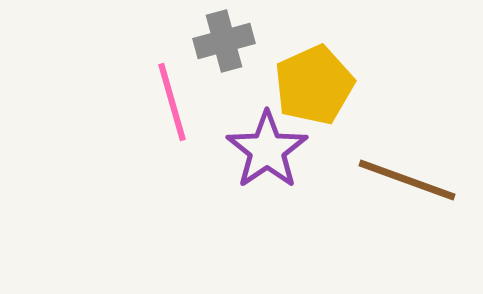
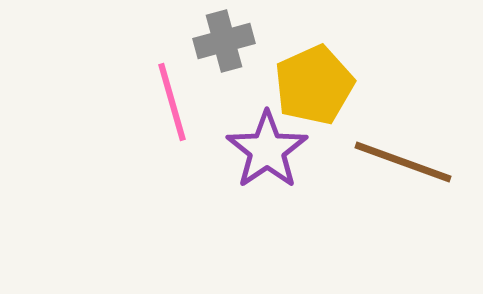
brown line: moved 4 px left, 18 px up
